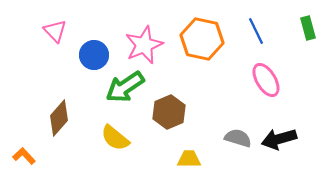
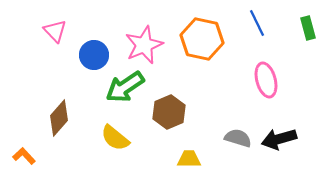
blue line: moved 1 px right, 8 px up
pink ellipse: rotated 16 degrees clockwise
